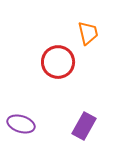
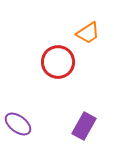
orange trapezoid: rotated 70 degrees clockwise
purple ellipse: moved 3 px left; rotated 20 degrees clockwise
